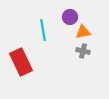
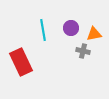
purple circle: moved 1 px right, 11 px down
orange triangle: moved 11 px right, 2 px down
